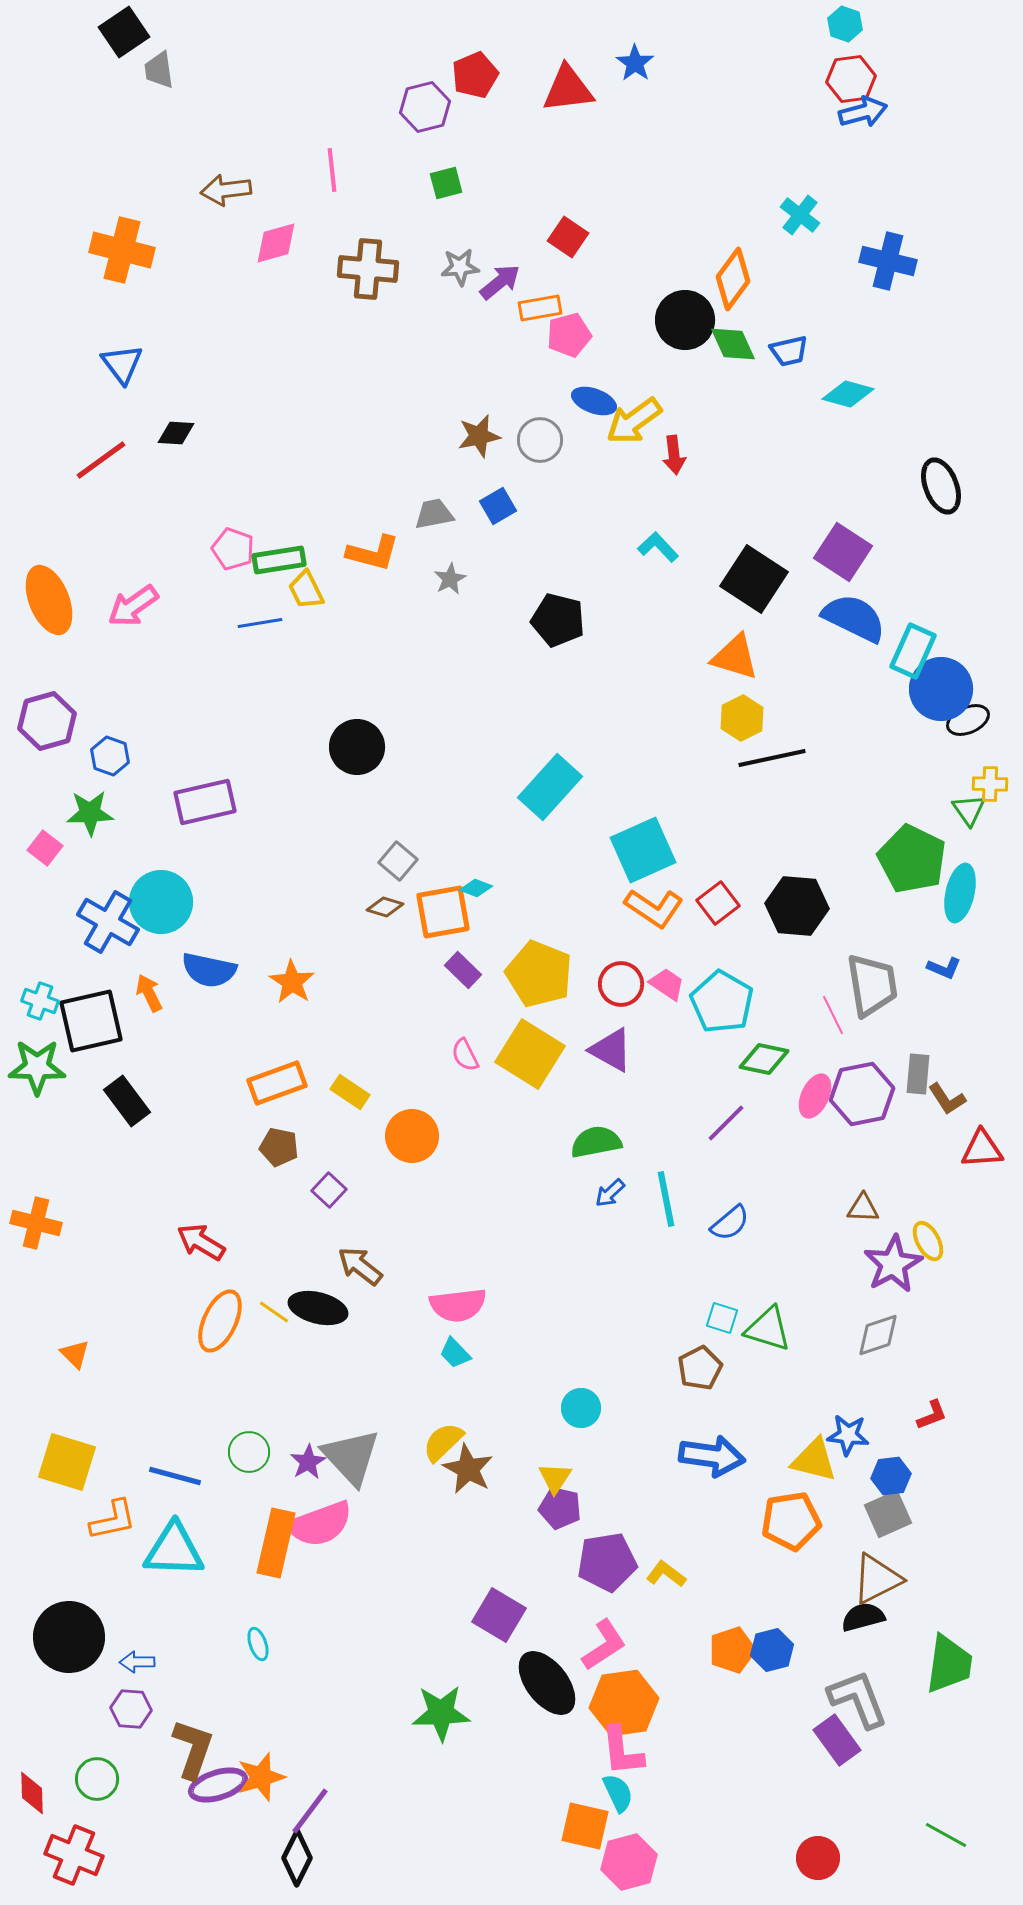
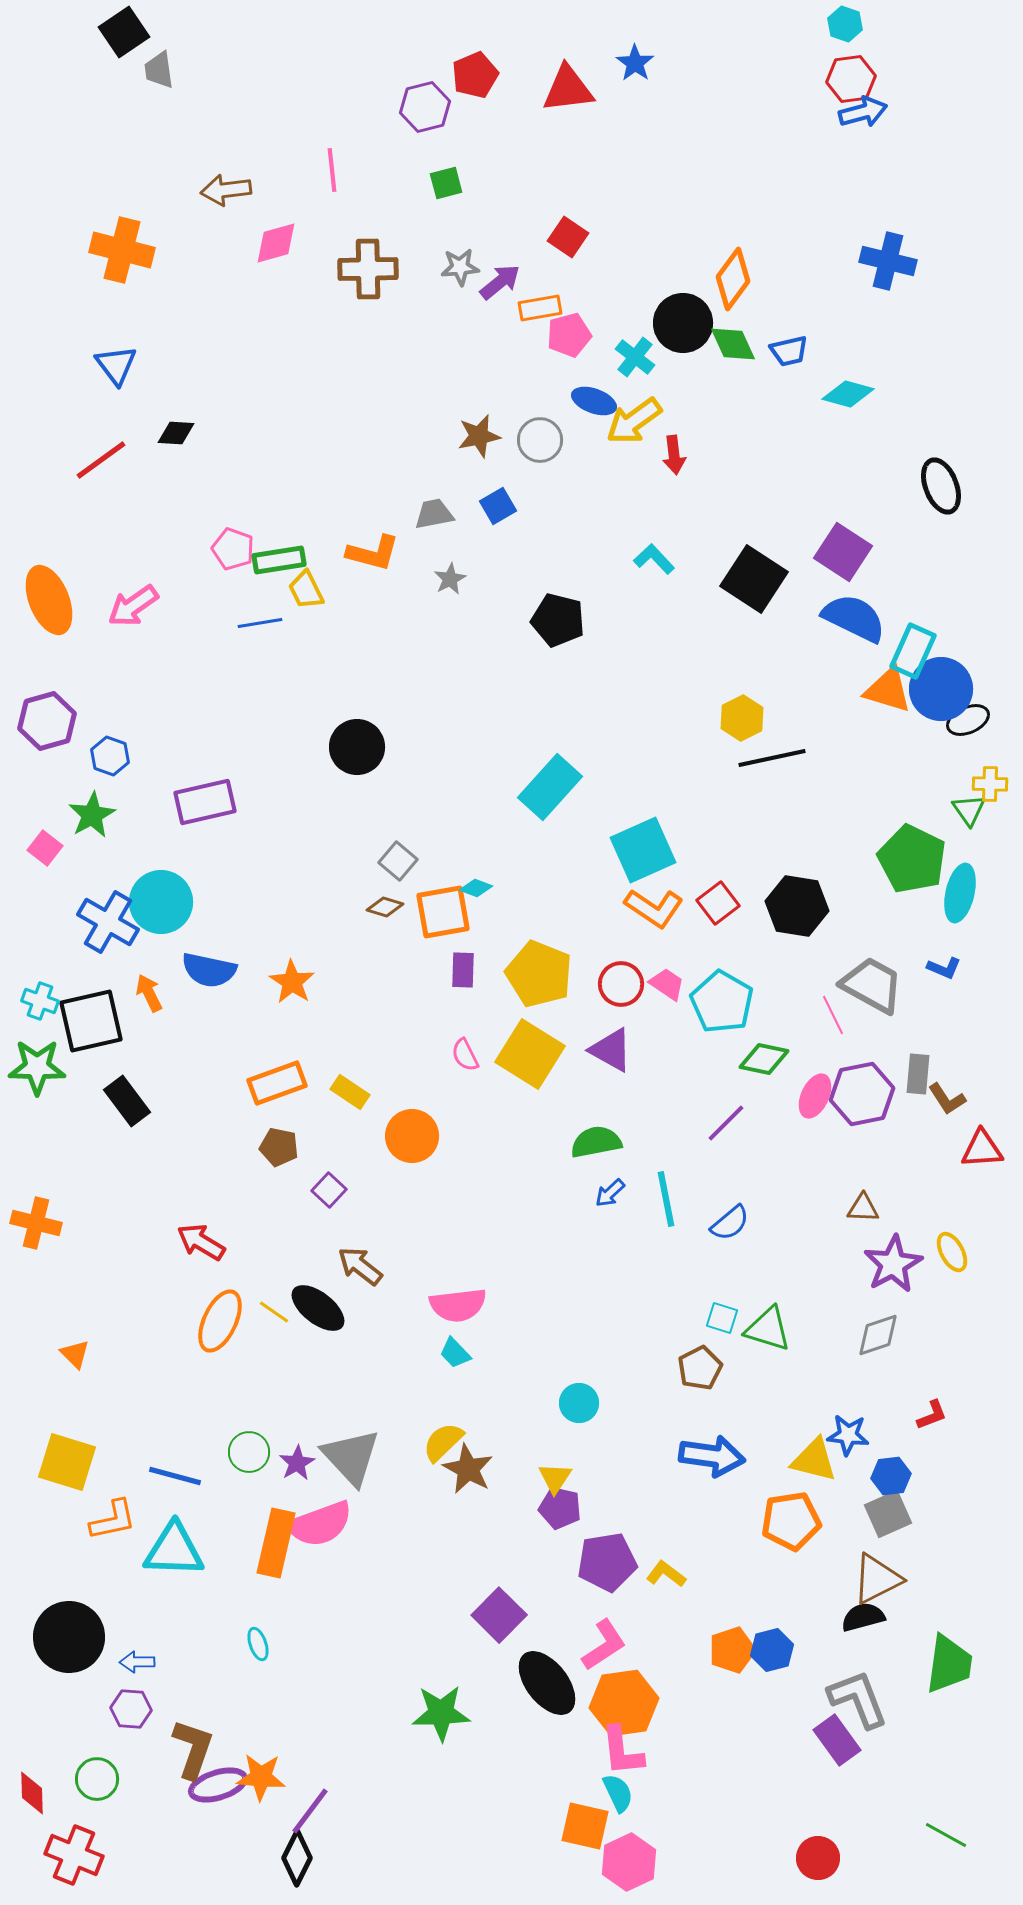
cyan cross at (800, 215): moved 165 px left, 142 px down
brown cross at (368, 269): rotated 6 degrees counterclockwise
black circle at (685, 320): moved 2 px left, 3 px down
blue triangle at (122, 364): moved 6 px left, 1 px down
cyan L-shape at (658, 547): moved 4 px left, 12 px down
orange triangle at (735, 657): moved 153 px right, 33 px down
green star at (90, 813): moved 2 px right, 2 px down; rotated 27 degrees counterclockwise
black hexagon at (797, 906): rotated 4 degrees clockwise
purple rectangle at (463, 970): rotated 48 degrees clockwise
gray trapezoid at (872, 985): rotated 52 degrees counterclockwise
yellow ellipse at (928, 1241): moved 24 px right, 11 px down
black ellipse at (318, 1308): rotated 24 degrees clockwise
cyan circle at (581, 1408): moved 2 px left, 5 px up
purple star at (308, 1462): moved 11 px left, 1 px down
purple square at (499, 1615): rotated 14 degrees clockwise
orange star at (261, 1777): rotated 21 degrees clockwise
pink hexagon at (629, 1862): rotated 10 degrees counterclockwise
